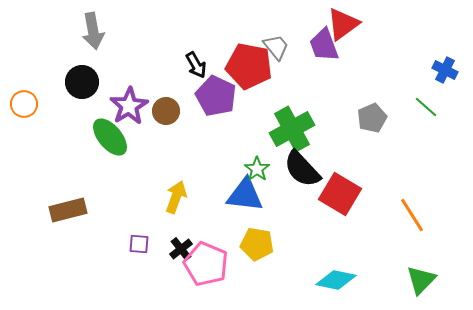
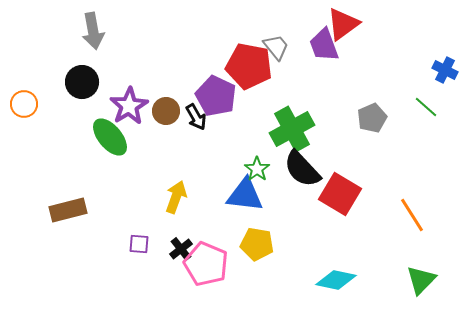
black arrow: moved 52 px down
